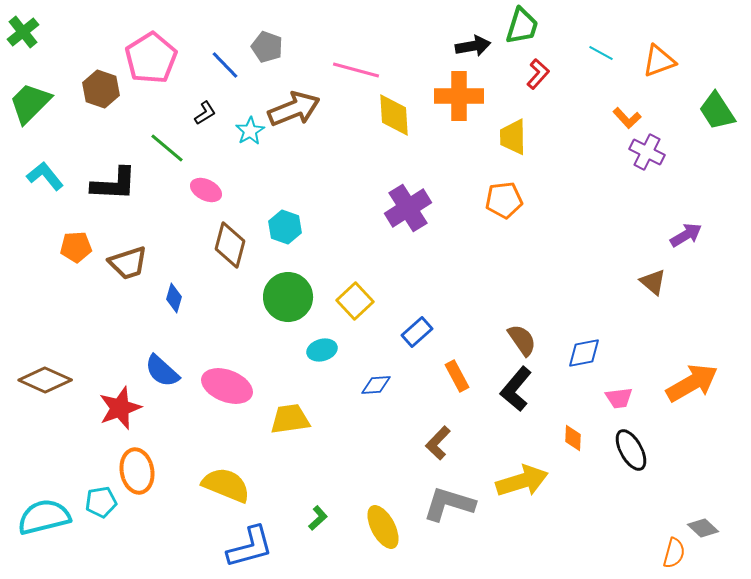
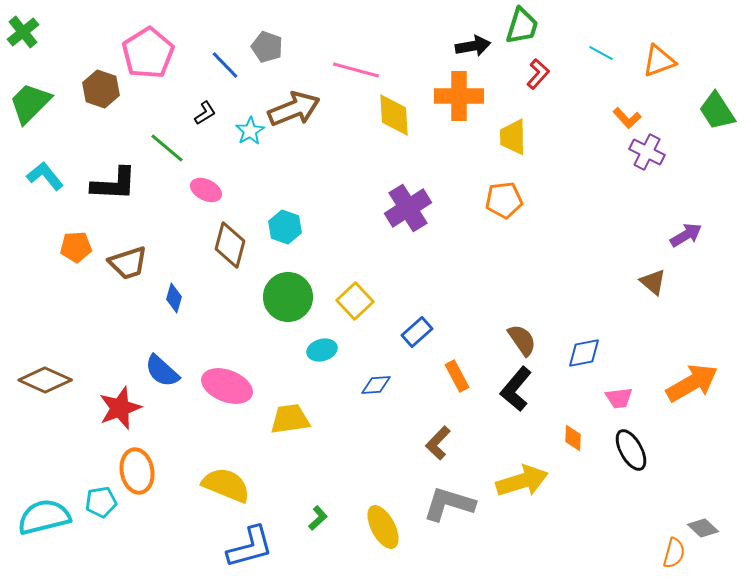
pink pentagon at (151, 58): moved 3 px left, 5 px up
